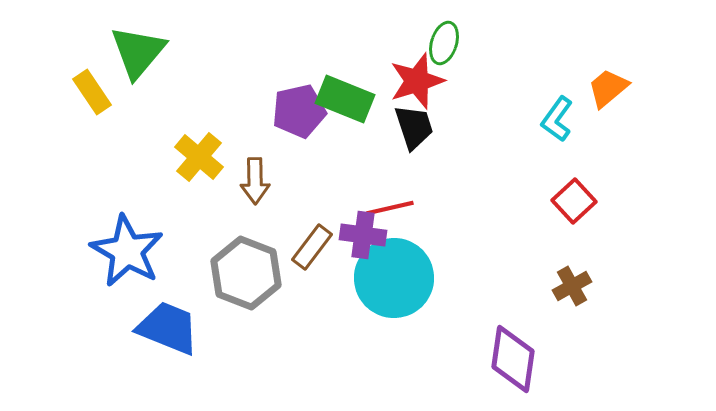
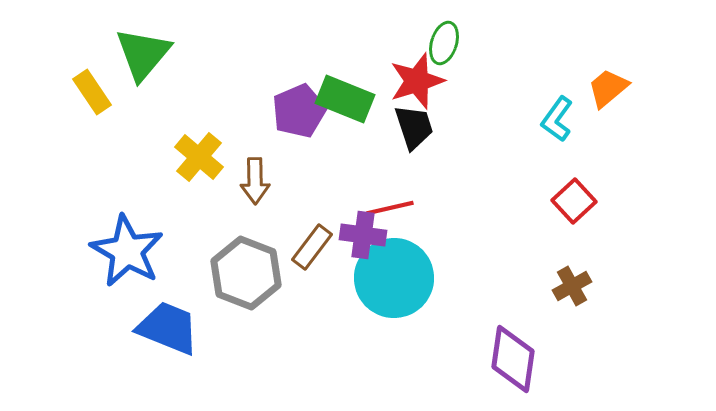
green triangle: moved 5 px right, 2 px down
purple pentagon: rotated 10 degrees counterclockwise
